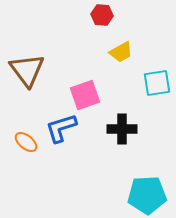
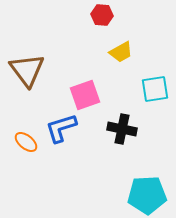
cyan square: moved 2 px left, 6 px down
black cross: rotated 12 degrees clockwise
